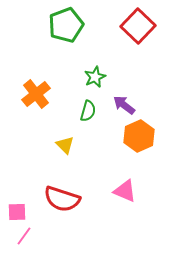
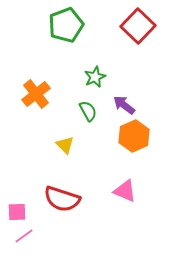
green semicircle: rotated 45 degrees counterclockwise
orange hexagon: moved 5 px left
pink line: rotated 18 degrees clockwise
